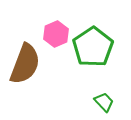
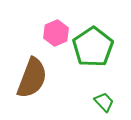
pink hexagon: moved 1 px up
brown semicircle: moved 7 px right, 14 px down
